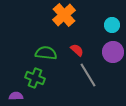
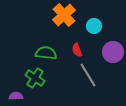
cyan circle: moved 18 px left, 1 px down
red semicircle: rotated 152 degrees counterclockwise
green cross: rotated 12 degrees clockwise
